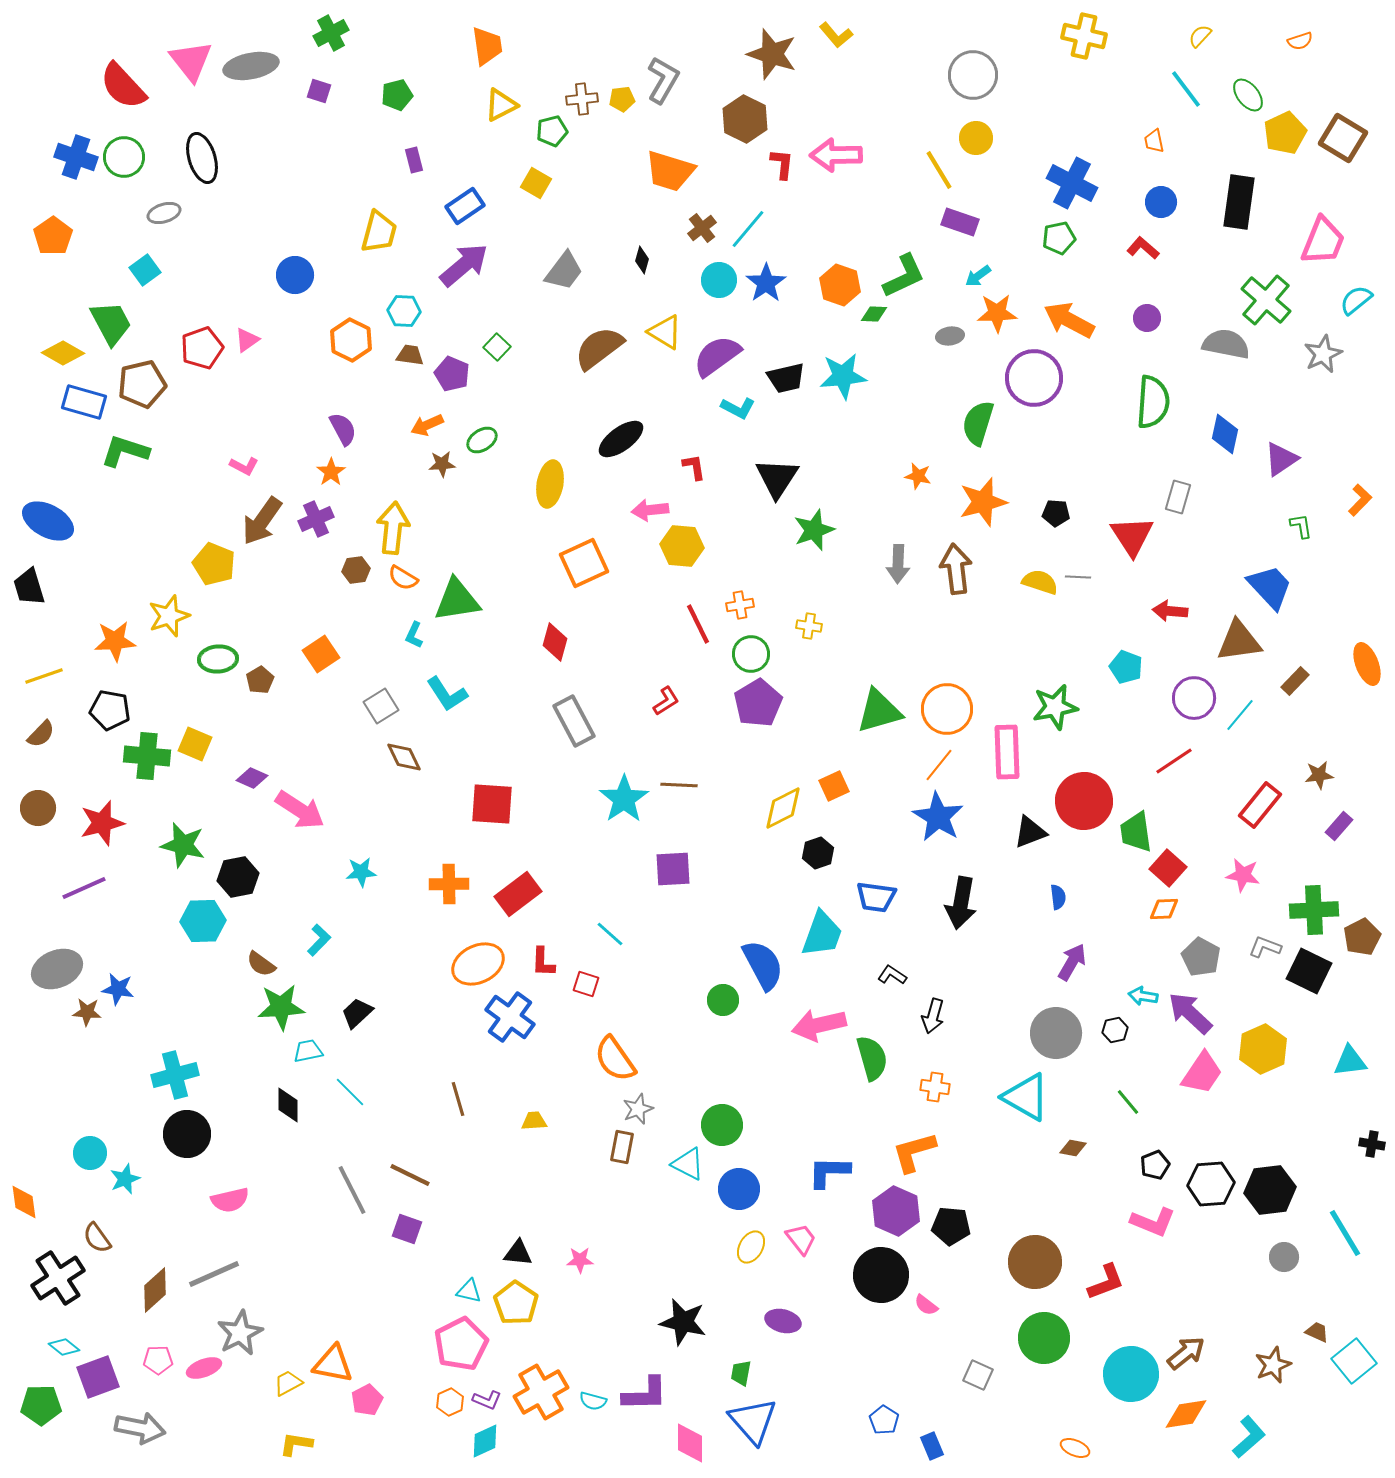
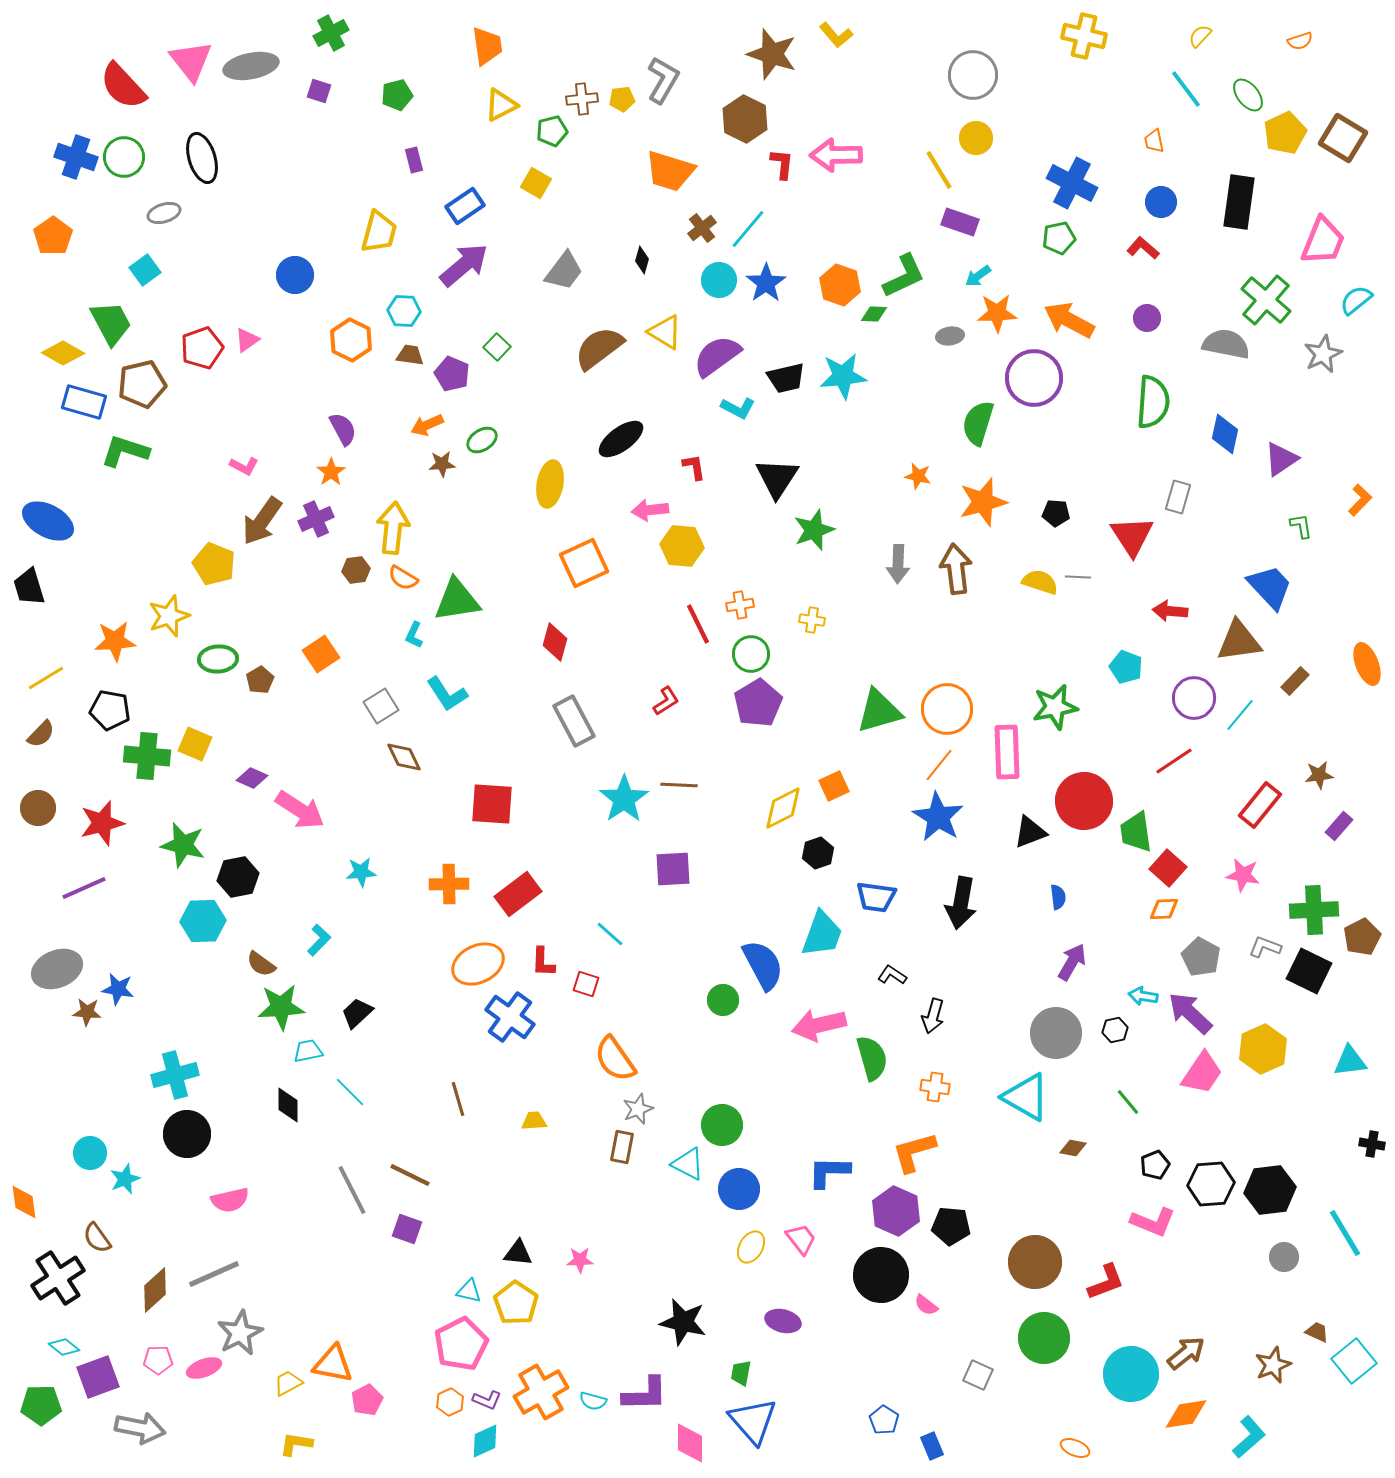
yellow cross at (809, 626): moved 3 px right, 6 px up
yellow line at (44, 676): moved 2 px right, 2 px down; rotated 12 degrees counterclockwise
